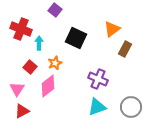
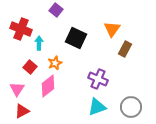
purple square: moved 1 px right
orange triangle: rotated 18 degrees counterclockwise
